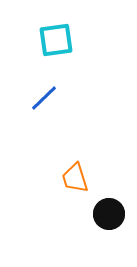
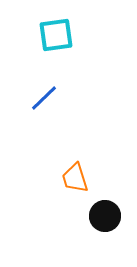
cyan square: moved 5 px up
black circle: moved 4 px left, 2 px down
